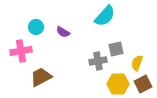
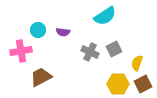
cyan semicircle: rotated 15 degrees clockwise
cyan circle: moved 2 px right, 3 px down
purple semicircle: rotated 24 degrees counterclockwise
gray square: moved 2 px left; rotated 14 degrees counterclockwise
gray cross: moved 8 px left, 9 px up; rotated 36 degrees clockwise
